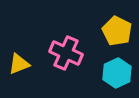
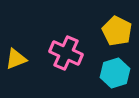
yellow triangle: moved 3 px left, 5 px up
cyan hexagon: moved 2 px left; rotated 8 degrees clockwise
